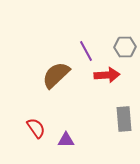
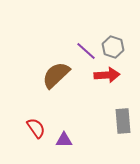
gray hexagon: moved 12 px left; rotated 20 degrees clockwise
purple line: rotated 20 degrees counterclockwise
gray rectangle: moved 1 px left, 2 px down
purple triangle: moved 2 px left
